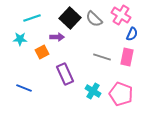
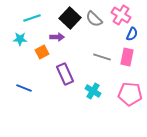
pink pentagon: moved 9 px right; rotated 15 degrees counterclockwise
